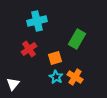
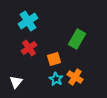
cyan cross: moved 9 px left; rotated 18 degrees counterclockwise
red cross: moved 1 px up
orange square: moved 1 px left, 1 px down
cyan star: moved 2 px down
white triangle: moved 3 px right, 2 px up
